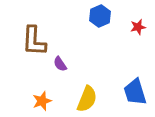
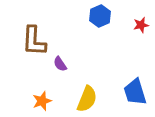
red star: moved 3 px right, 2 px up
